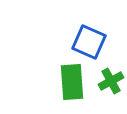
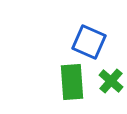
green cross: rotated 20 degrees counterclockwise
